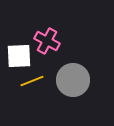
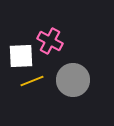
pink cross: moved 3 px right
white square: moved 2 px right
